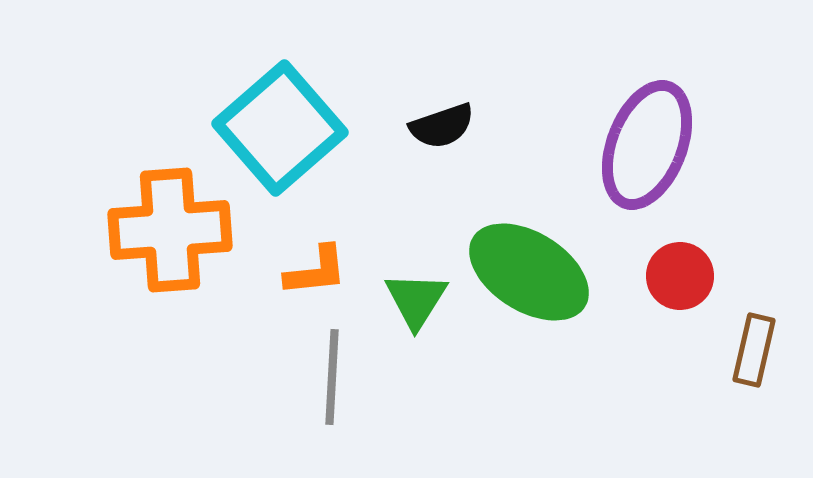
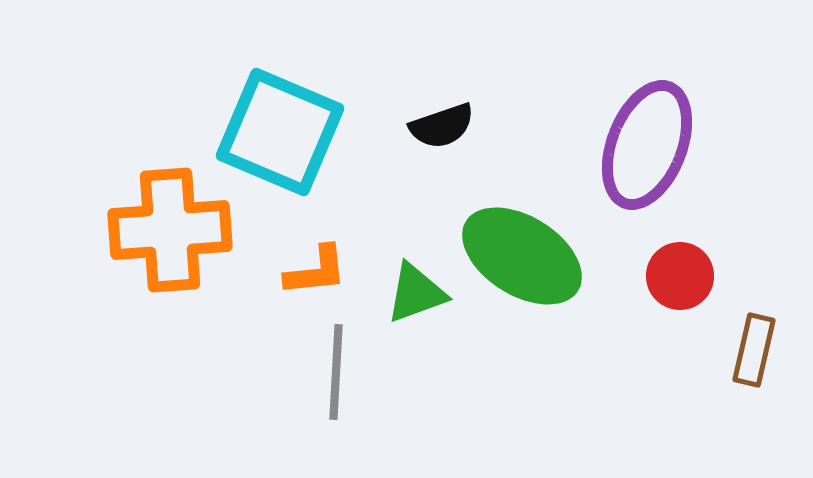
cyan square: moved 4 px down; rotated 26 degrees counterclockwise
green ellipse: moved 7 px left, 16 px up
green triangle: moved 7 px up; rotated 38 degrees clockwise
gray line: moved 4 px right, 5 px up
